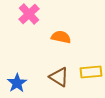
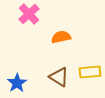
orange semicircle: rotated 24 degrees counterclockwise
yellow rectangle: moved 1 px left
